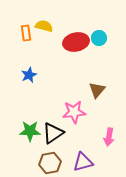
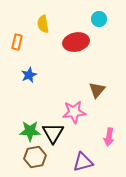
yellow semicircle: moved 1 px left, 2 px up; rotated 114 degrees counterclockwise
orange rectangle: moved 9 px left, 9 px down; rotated 21 degrees clockwise
cyan circle: moved 19 px up
black triangle: rotated 25 degrees counterclockwise
brown hexagon: moved 15 px left, 6 px up
